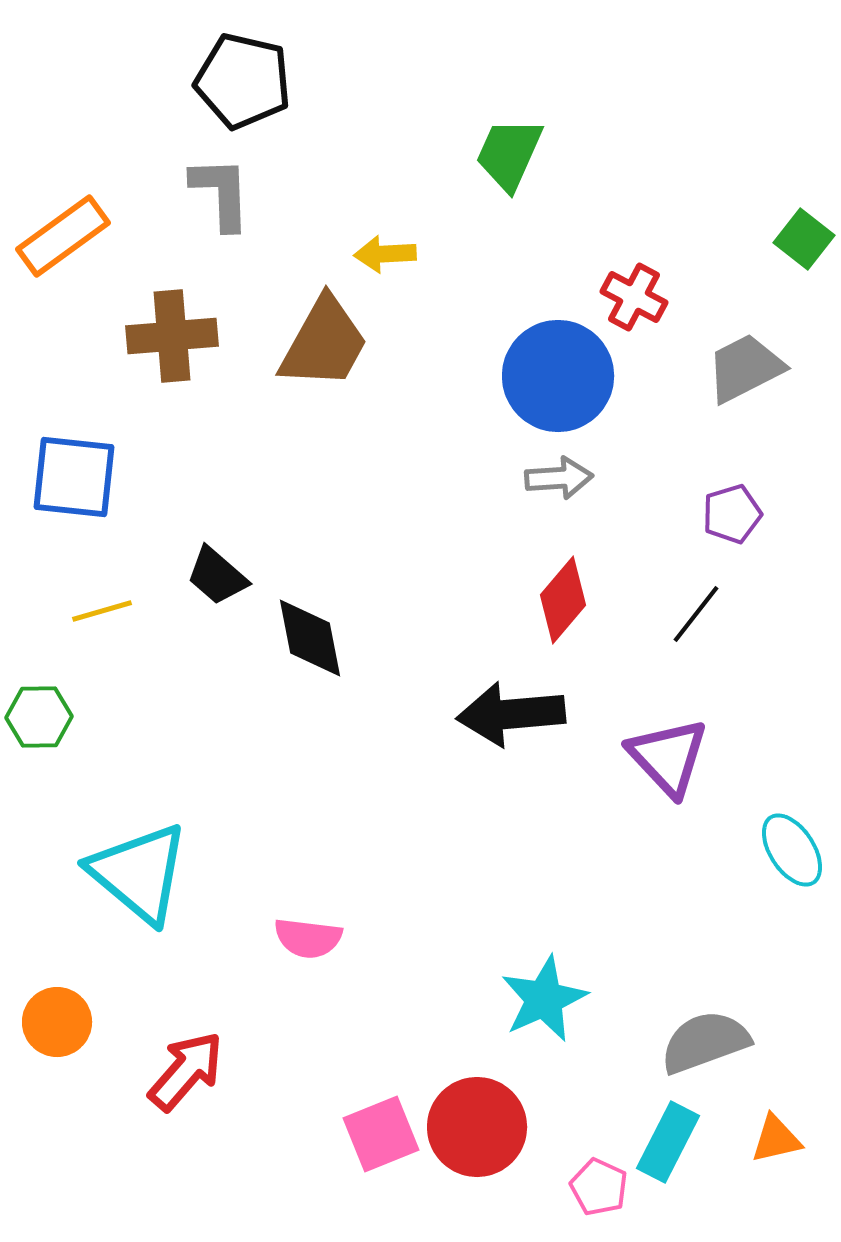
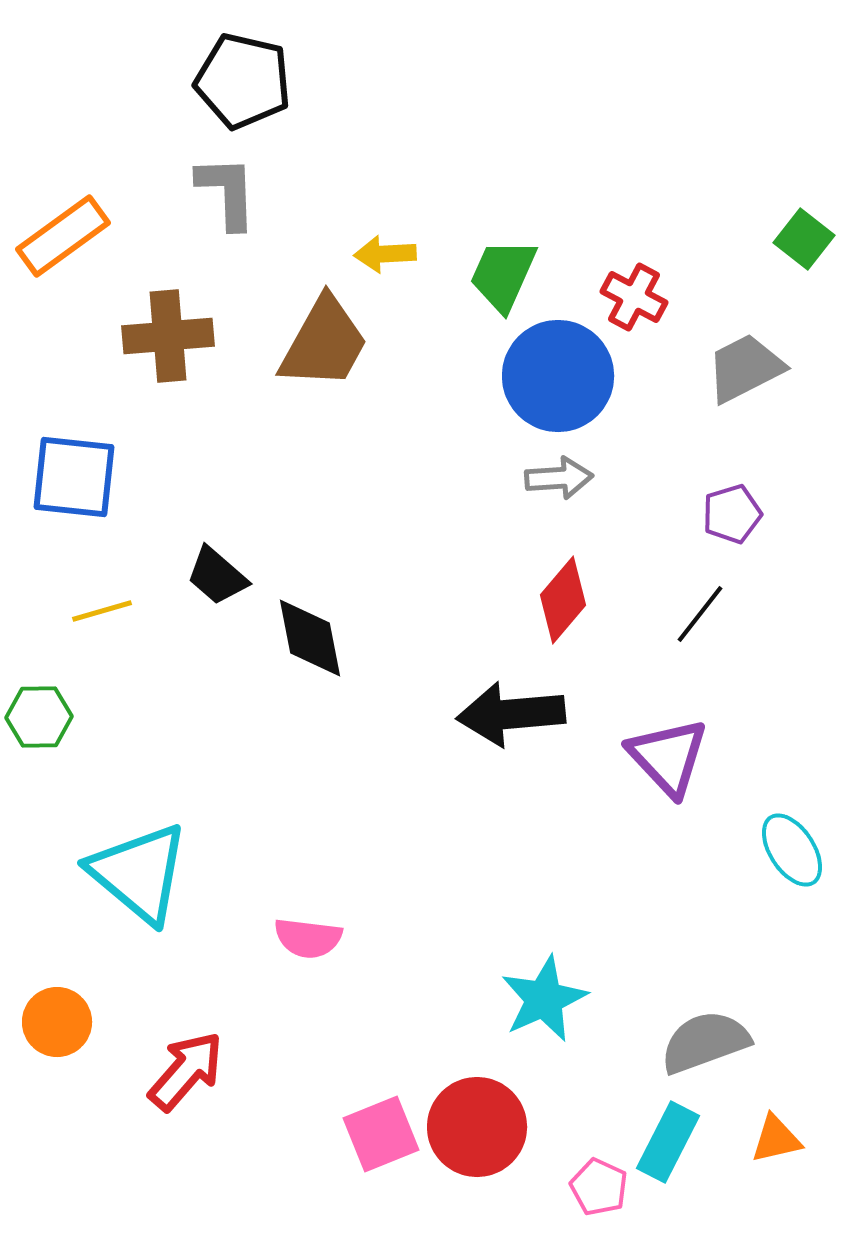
green trapezoid: moved 6 px left, 121 px down
gray L-shape: moved 6 px right, 1 px up
brown cross: moved 4 px left
black line: moved 4 px right
